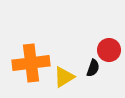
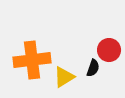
orange cross: moved 1 px right, 3 px up
